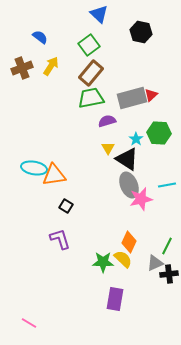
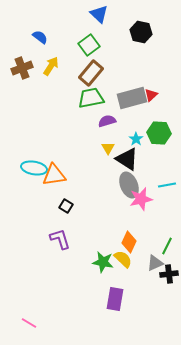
green star: rotated 10 degrees clockwise
